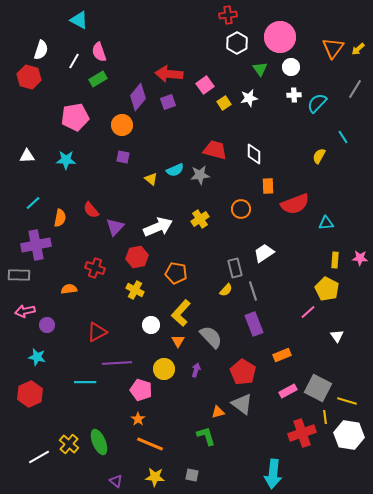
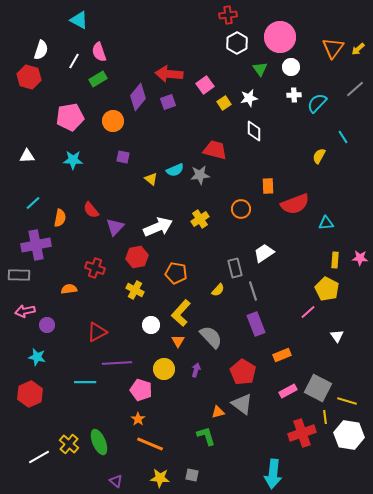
gray line at (355, 89): rotated 18 degrees clockwise
pink pentagon at (75, 117): moved 5 px left
orange circle at (122, 125): moved 9 px left, 4 px up
white diamond at (254, 154): moved 23 px up
cyan star at (66, 160): moved 7 px right
yellow semicircle at (226, 290): moved 8 px left
purple rectangle at (254, 324): moved 2 px right
yellow star at (155, 477): moved 5 px right, 1 px down
